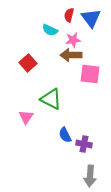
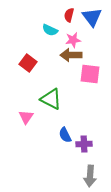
blue triangle: moved 1 px right, 1 px up
red square: rotated 12 degrees counterclockwise
purple cross: rotated 14 degrees counterclockwise
